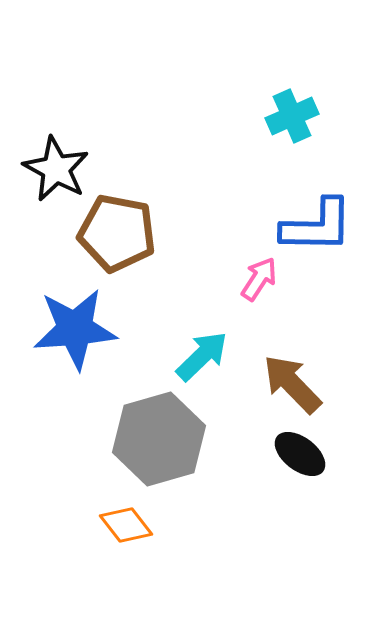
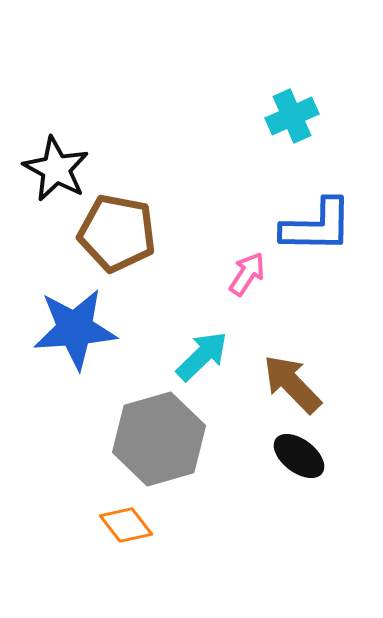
pink arrow: moved 12 px left, 5 px up
black ellipse: moved 1 px left, 2 px down
